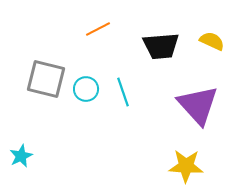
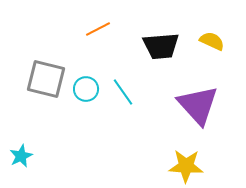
cyan line: rotated 16 degrees counterclockwise
